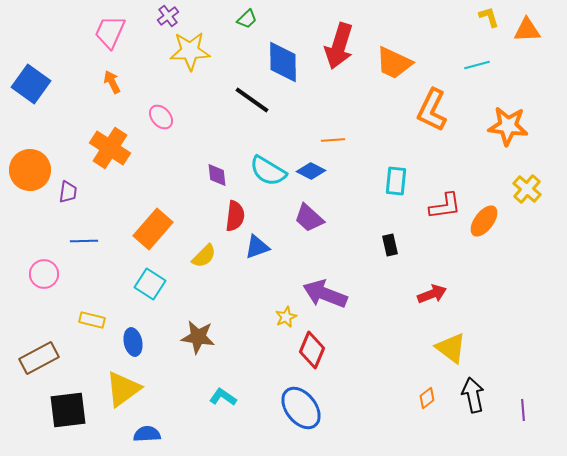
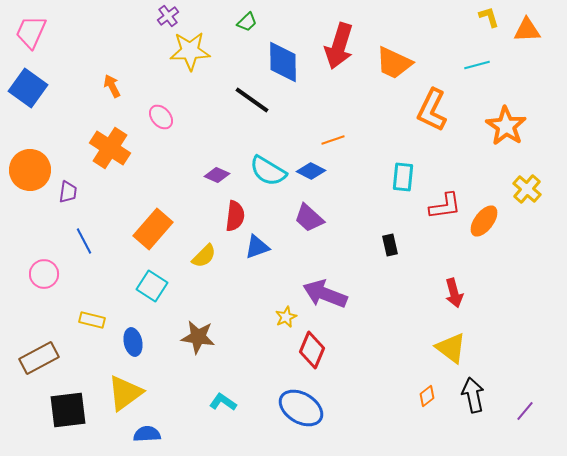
green trapezoid at (247, 19): moved 3 px down
pink trapezoid at (110, 32): moved 79 px left
orange arrow at (112, 82): moved 4 px down
blue square at (31, 84): moved 3 px left, 4 px down
orange star at (508, 126): moved 2 px left; rotated 27 degrees clockwise
orange line at (333, 140): rotated 15 degrees counterclockwise
purple diamond at (217, 175): rotated 60 degrees counterclockwise
cyan rectangle at (396, 181): moved 7 px right, 4 px up
blue line at (84, 241): rotated 64 degrees clockwise
cyan square at (150, 284): moved 2 px right, 2 px down
red arrow at (432, 294): moved 22 px right, 1 px up; rotated 96 degrees clockwise
yellow triangle at (123, 389): moved 2 px right, 4 px down
cyan L-shape at (223, 397): moved 5 px down
orange diamond at (427, 398): moved 2 px up
blue ellipse at (301, 408): rotated 21 degrees counterclockwise
purple line at (523, 410): moved 2 px right, 1 px down; rotated 45 degrees clockwise
